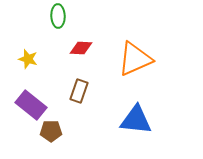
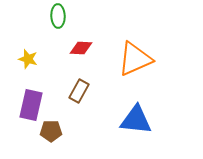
brown rectangle: rotated 10 degrees clockwise
purple rectangle: rotated 64 degrees clockwise
